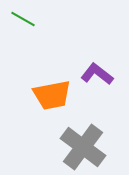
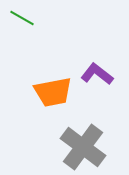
green line: moved 1 px left, 1 px up
orange trapezoid: moved 1 px right, 3 px up
